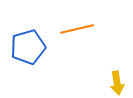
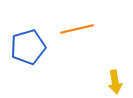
yellow arrow: moved 2 px left, 1 px up
